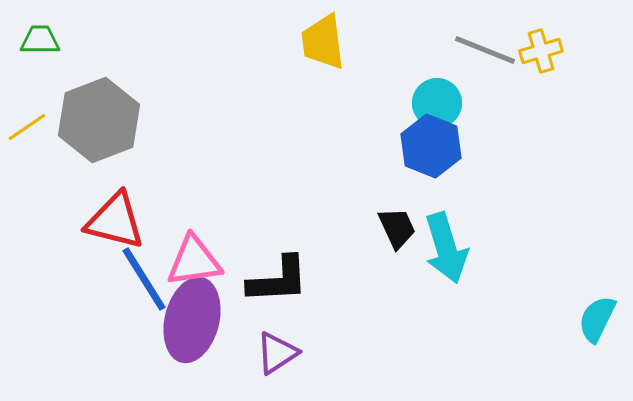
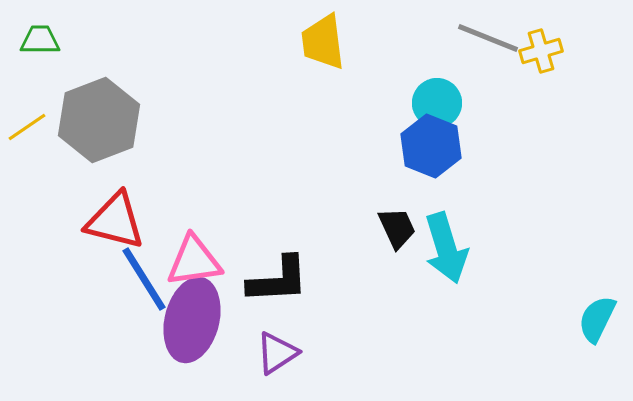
gray line: moved 3 px right, 12 px up
